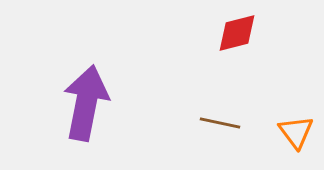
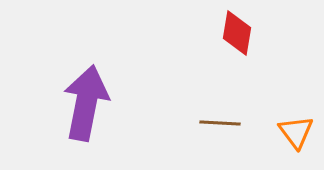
red diamond: rotated 66 degrees counterclockwise
brown line: rotated 9 degrees counterclockwise
